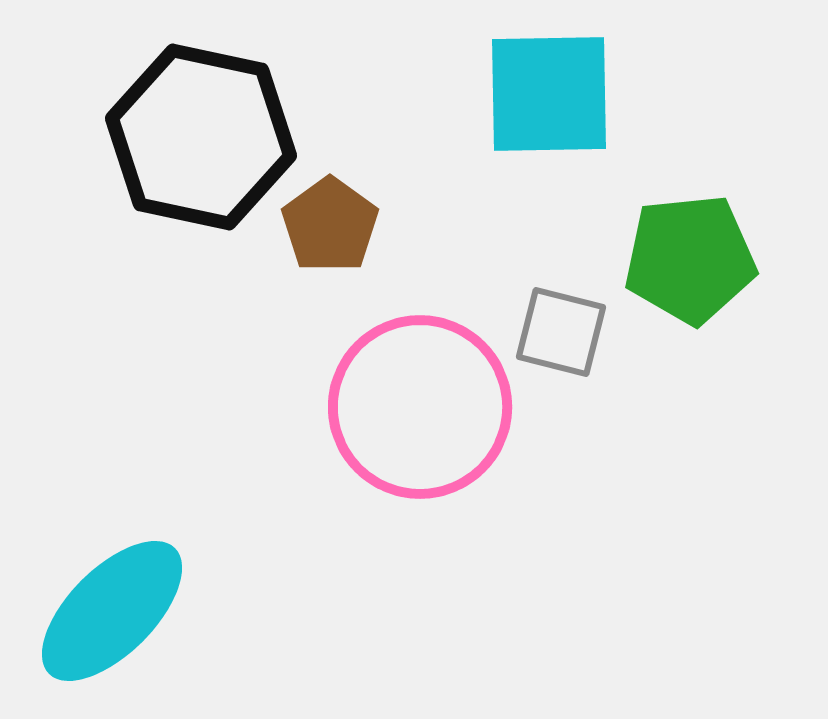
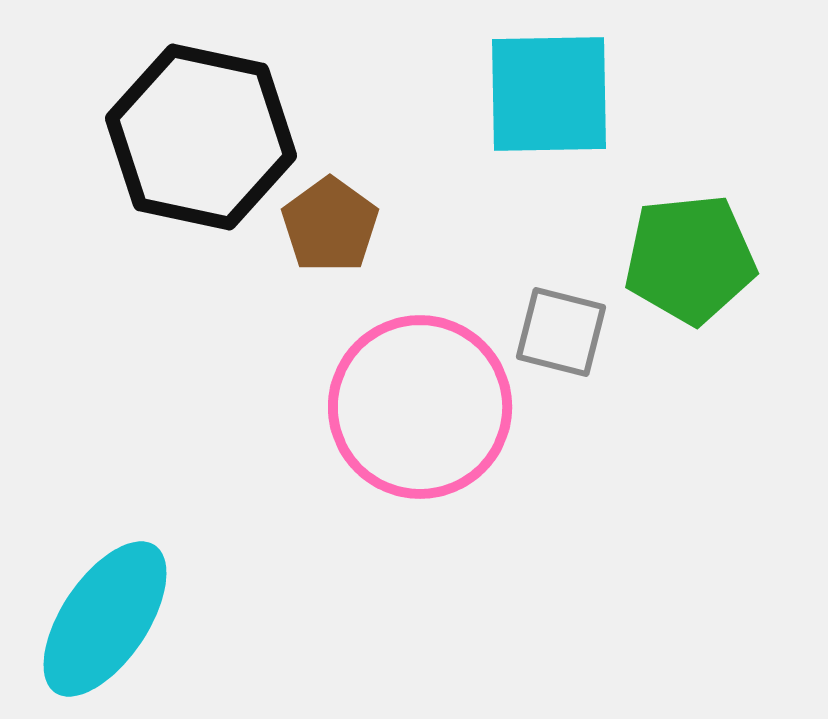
cyan ellipse: moved 7 px left, 8 px down; rotated 11 degrees counterclockwise
